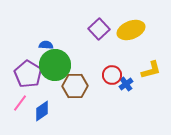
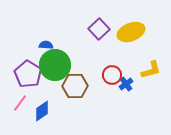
yellow ellipse: moved 2 px down
